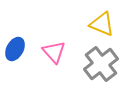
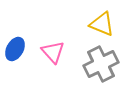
pink triangle: moved 1 px left
gray cross: rotated 12 degrees clockwise
